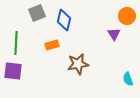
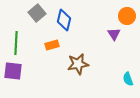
gray square: rotated 18 degrees counterclockwise
